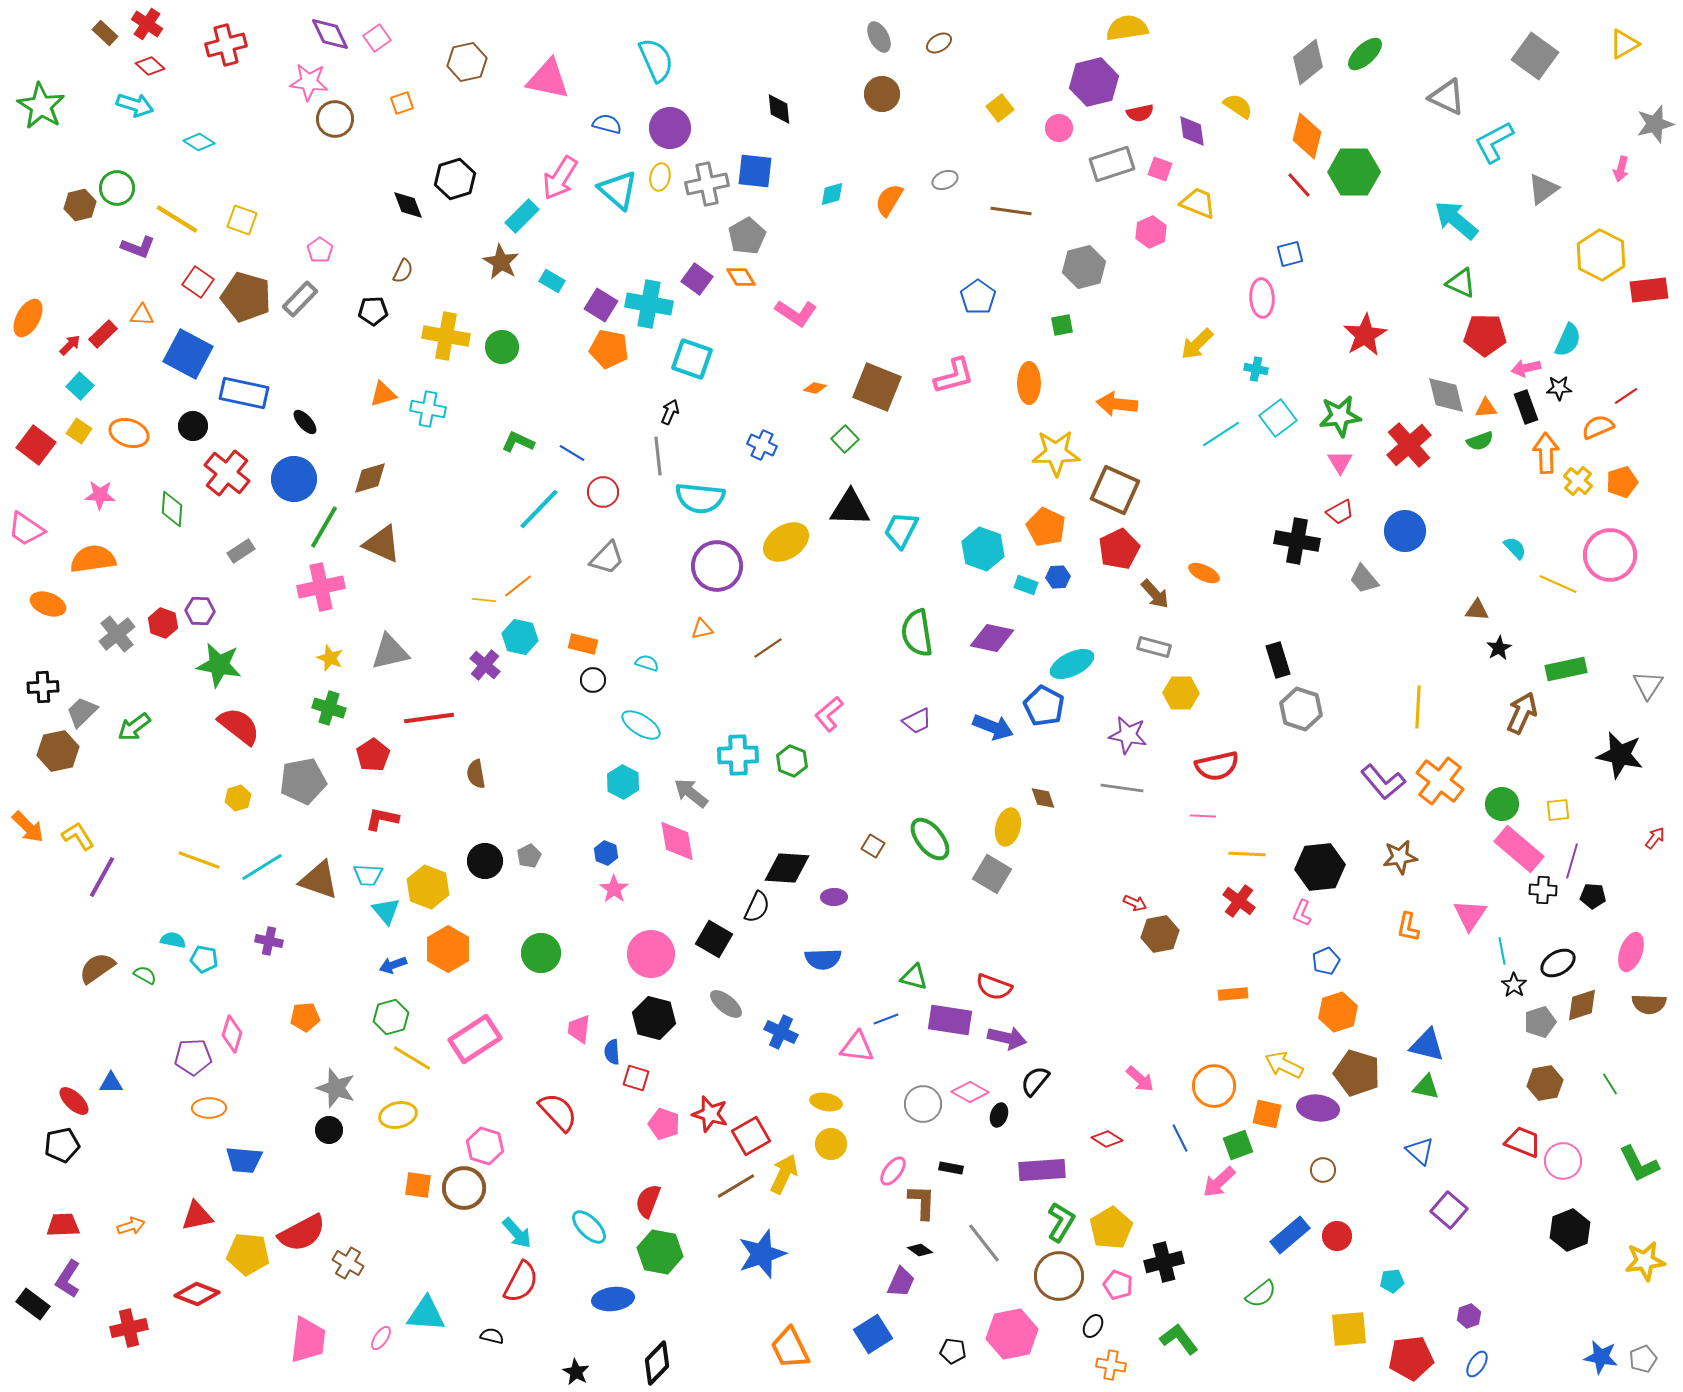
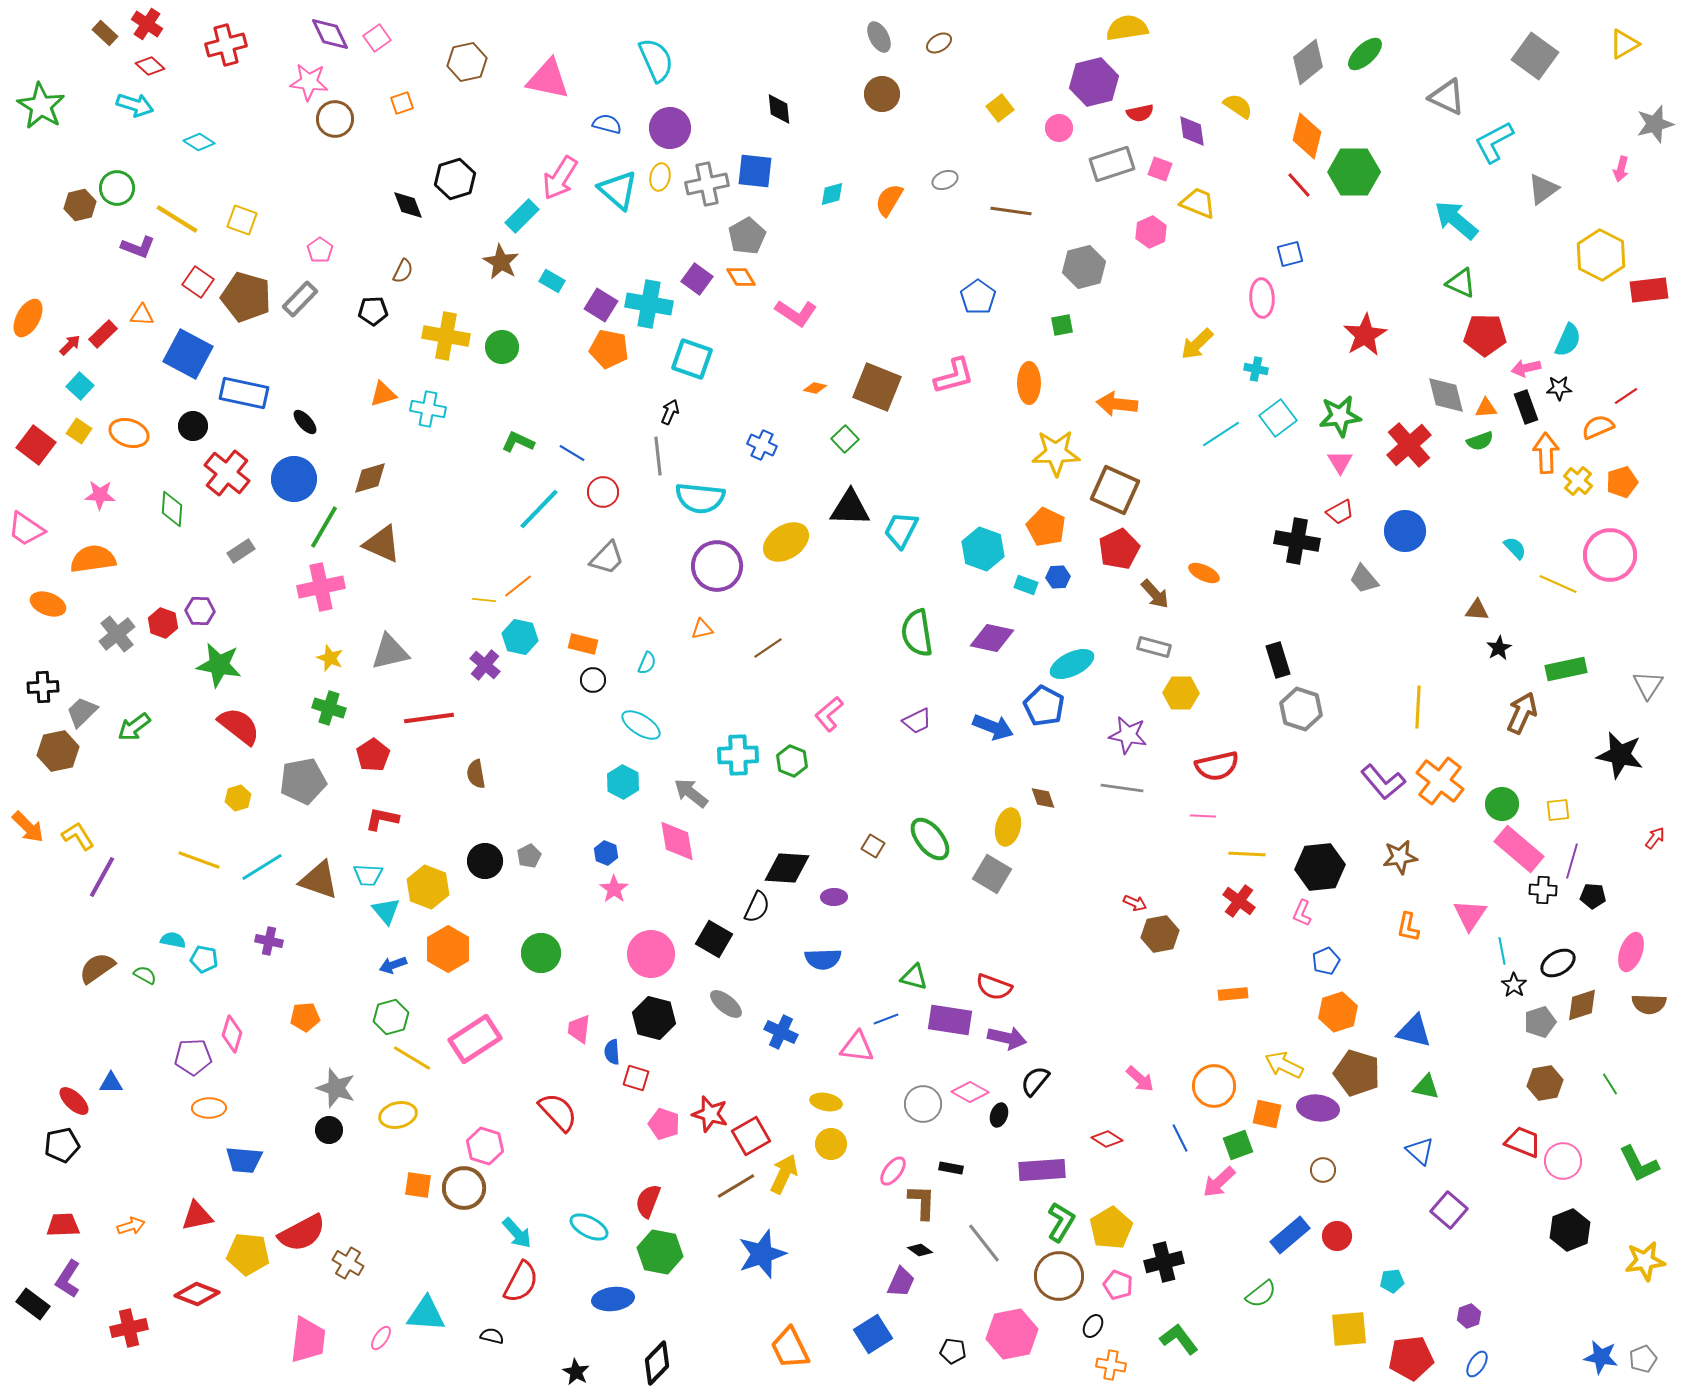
cyan semicircle at (647, 663): rotated 95 degrees clockwise
blue triangle at (1427, 1045): moved 13 px left, 14 px up
cyan ellipse at (589, 1227): rotated 18 degrees counterclockwise
